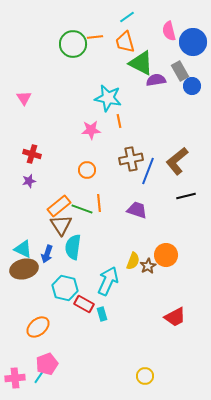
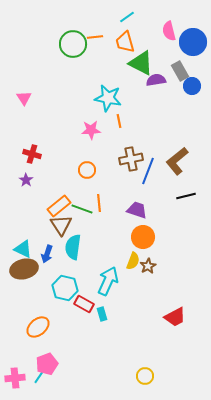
purple star at (29, 181): moved 3 px left, 1 px up; rotated 24 degrees counterclockwise
orange circle at (166, 255): moved 23 px left, 18 px up
